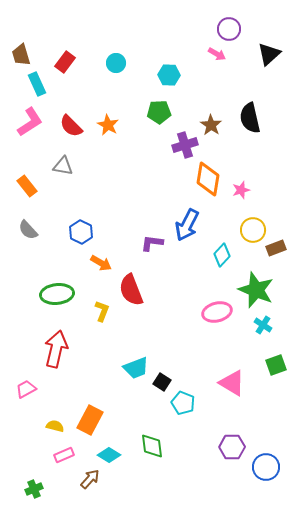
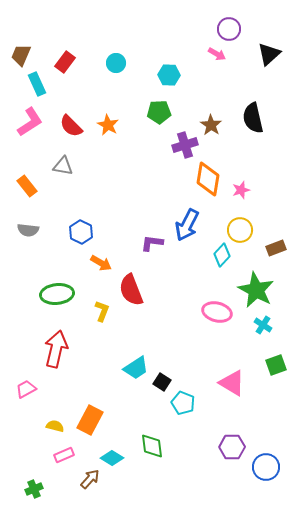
brown trapezoid at (21, 55): rotated 40 degrees clockwise
black semicircle at (250, 118): moved 3 px right
gray semicircle at (28, 230): rotated 40 degrees counterclockwise
yellow circle at (253, 230): moved 13 px left
green star at (256, 290): rotated 6 degrees clockwise
pink ellipse at (217, 312): rotated 28 degrees clockwise
cyan trapezoid at (136, 368): rotated 12 degrees counterclockwise
cyan diamond at (109, 455): moved 3 px right, 3 px down
